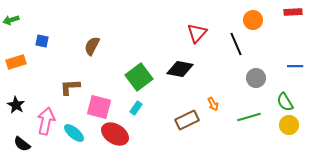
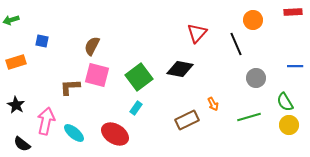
pink square: moved 2 px left, 32 px up
